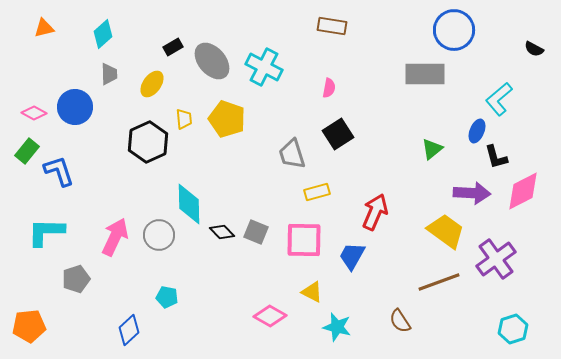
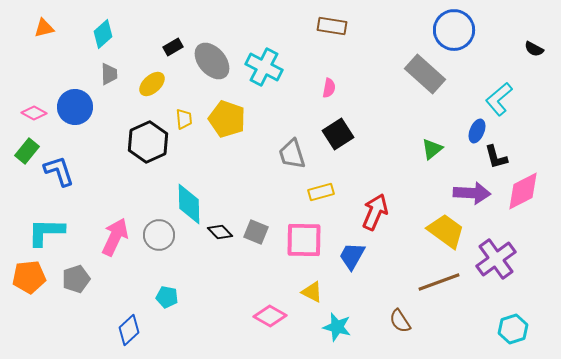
gray rectangle at (425, 74): rotated 42 degrees clockwise
yellow ellipse at (152, 84): rotated 12 degrees clockwise
yellow rectangle at (317, 192): moved 4 px right
black diamond at (222, 232): moved 2 px left
orange pentagon at (29, 326): moved 49 px up
